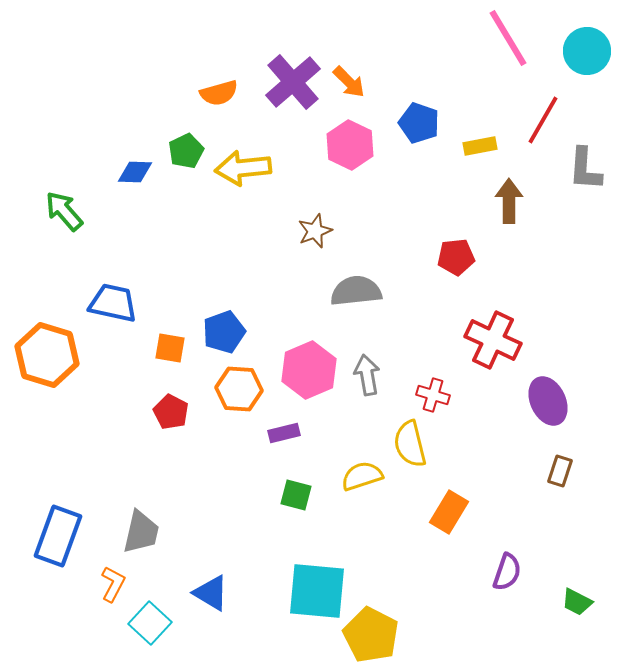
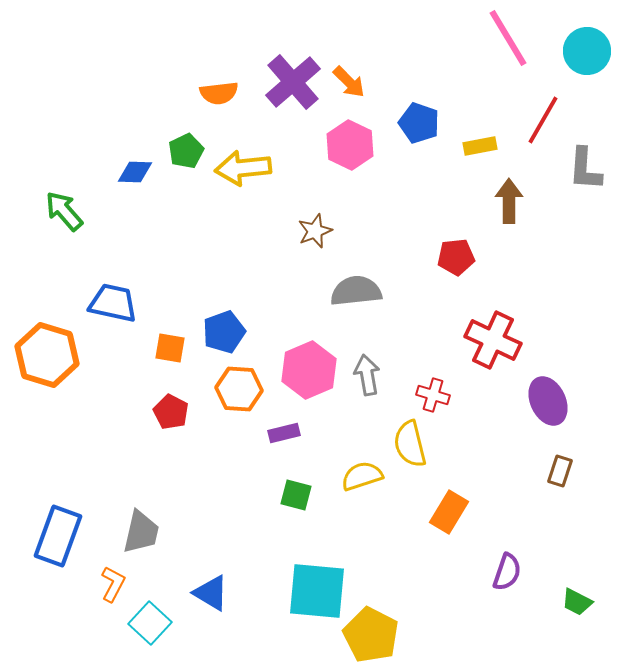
orange semicircle at (219, 93): rotated 9 degrees clockwise
